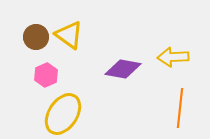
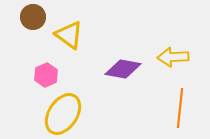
brown circle: moved 3 px left, 20 px up
